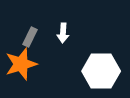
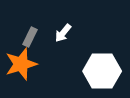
white arrow: rotated 36 degrees clockwise
white hexagon: moved 1 px right
